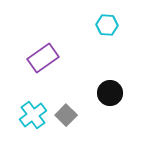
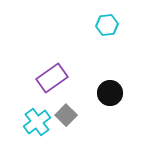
cyan hexagon: rotated 10 degrees counterclockwise
purple rectangle: moved 9 px right, 20 px down
cyan cross: moved 4 px right, 7 px down
